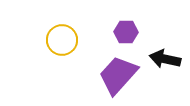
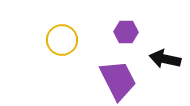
purple trapezoid: moved 5 px down; rotated 111 degrees clockwise
